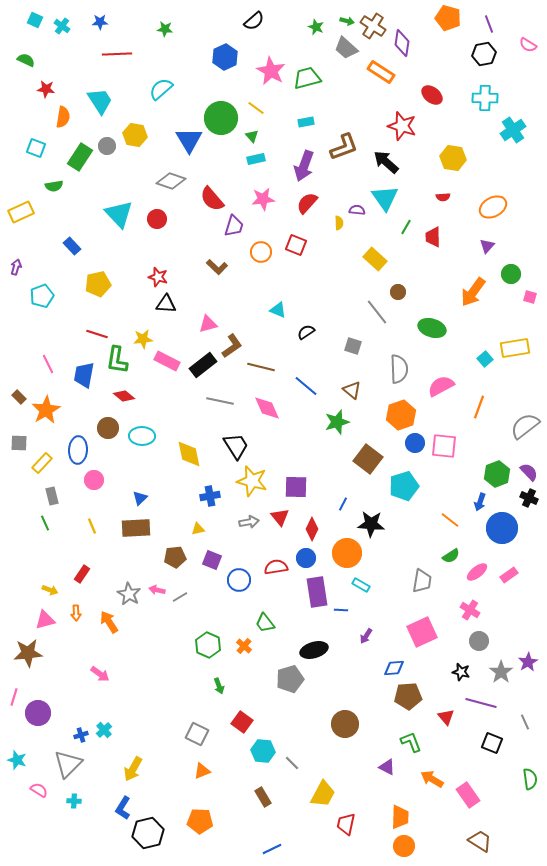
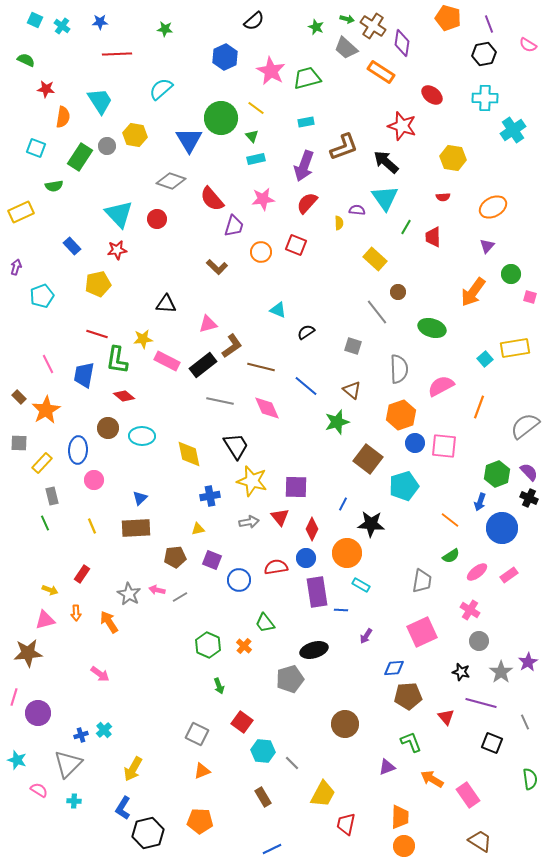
green arrow at (347, 21): moved 2 px up
red star at (158, 277): moved 41 px left, 27 px up; rotated 24 degrees counterclockwise
purple triangle at (387, 767): rotated 48 degrees counterclockwise
